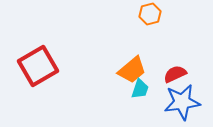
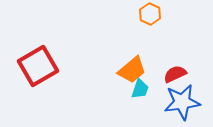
orange hexagon: rotated 20 degrees counterclockwise
